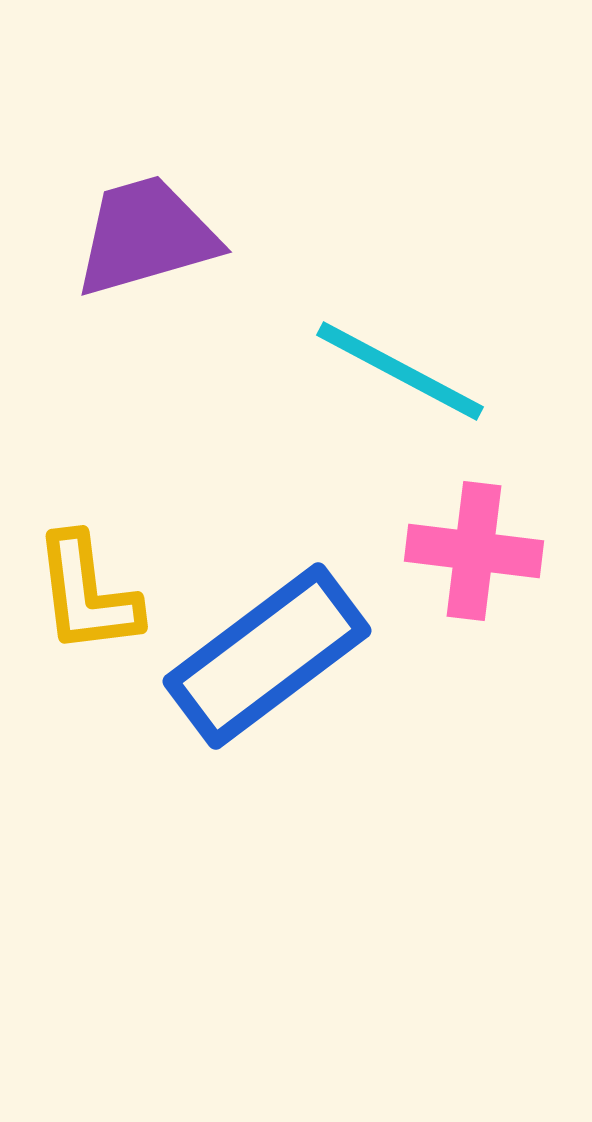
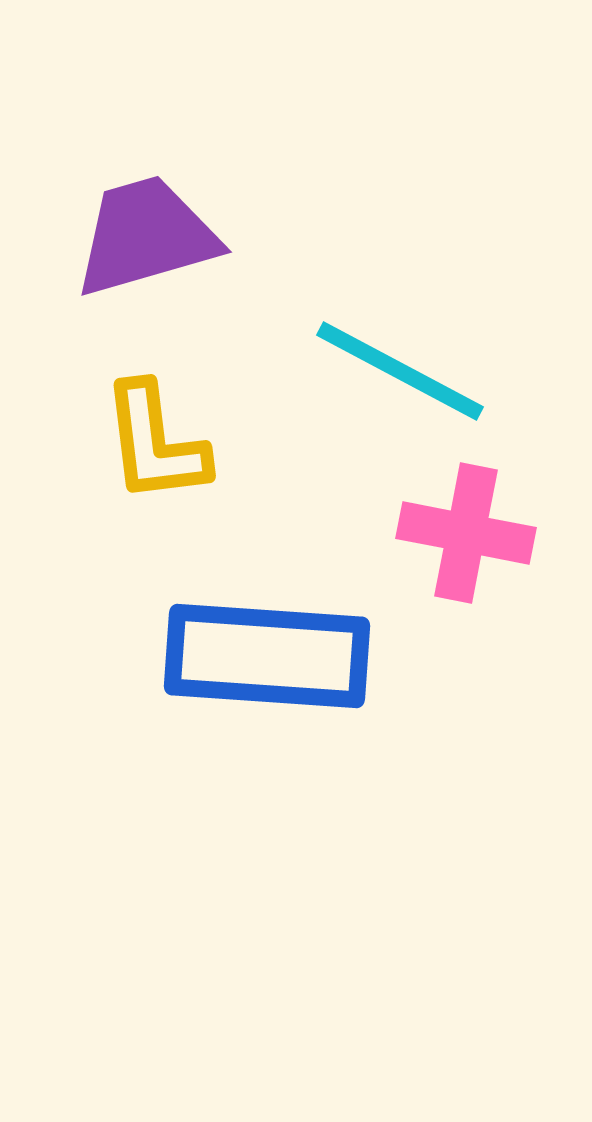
pink cross: moved 8 px left, 18 px up; rotated 4 degrees clockwise
yellow L-shape: moved 68 px right, 151 px up
blue rectangle: rotated 41 degrees clockwise
